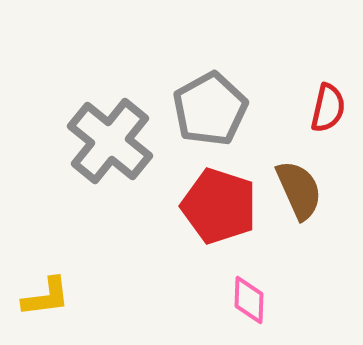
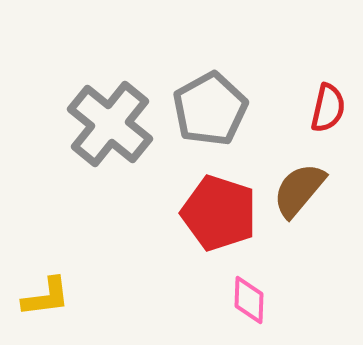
gray cross: moved 17 px up
brown semicircle: rotated 116 degrees counterclockwise
red pentagon: moved 7 px down
